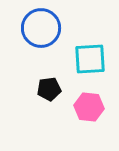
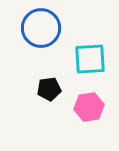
pink hexagon: rotated 16 degrees counterclockwise
